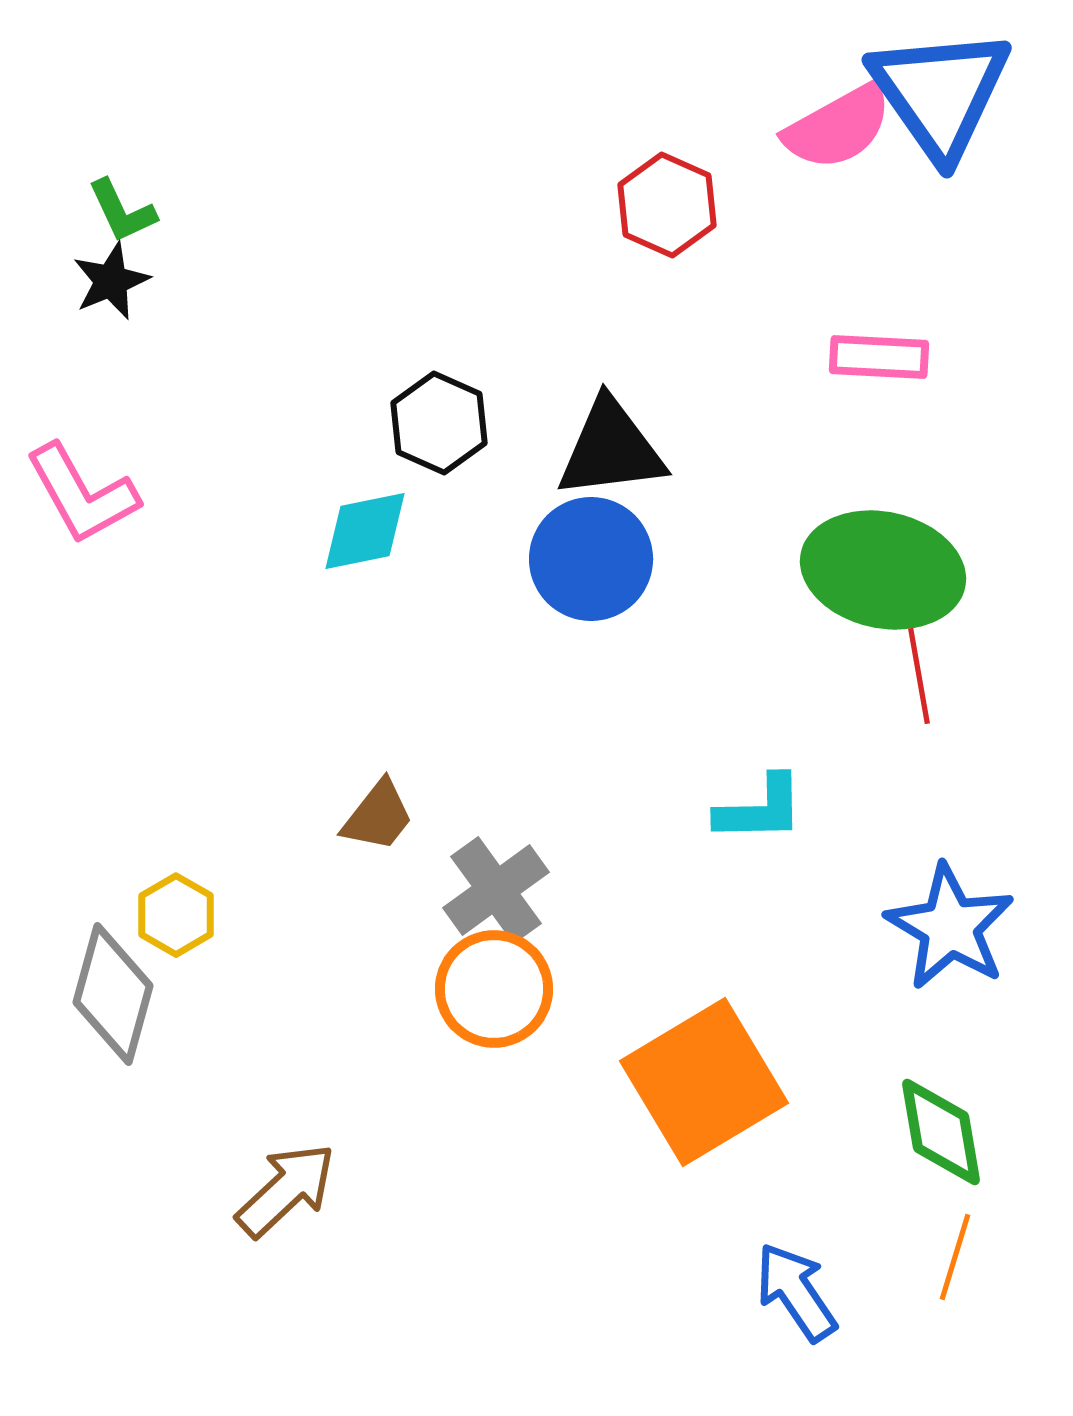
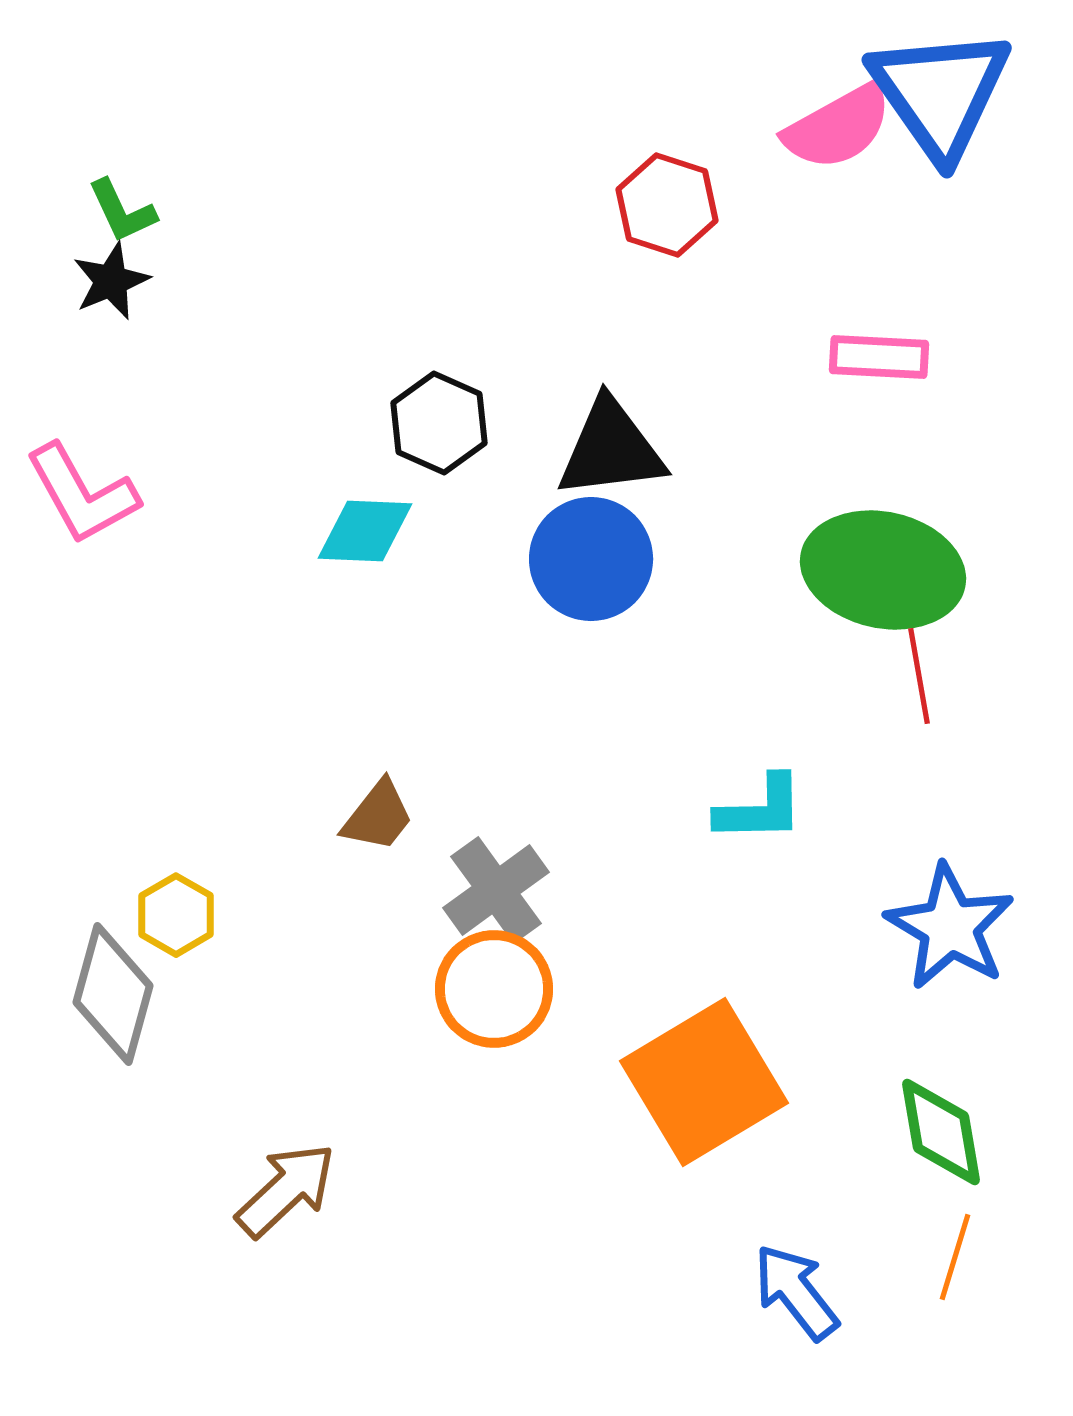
red hexagon: rotated 6 degrees counterclockwise
cyan diamond: rotated 14 degrees clockwise
blue arrow: rotated 4 degrees counterclockwise
